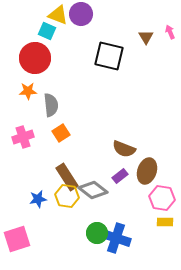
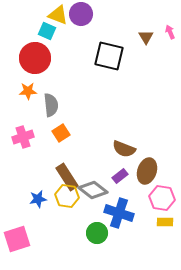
blue cross: moved 3 px right, 25 px up
